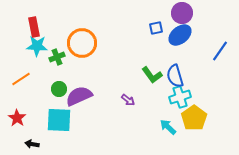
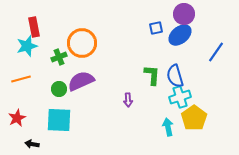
purple circle: moved 2 px right, 1 px down
cyan star: moved 10 px left; rotated 20 degrees counterclockwise
blue line: moved 4 px left, 1 px down
green cross: moved 2 px right
green L-shape: rotated 140 degrees counterclockwise
orange line: rotated 18 degrees clockwise
purple semicircle: moved 2 px right, 15 px up
purple arrow: rotated 48 degrees clockwise
red star: rotated 12 degrees clockwise
cyan arrow: rotated 36 degrees clockwise
